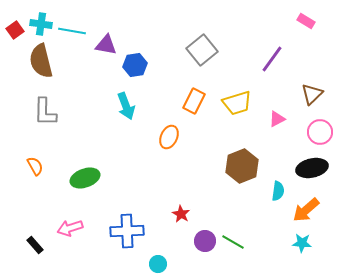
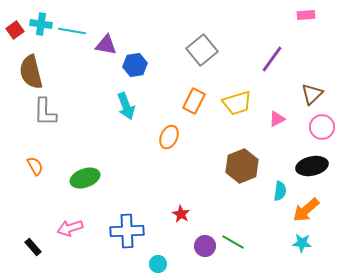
pink rectangle: moved 6 px up; rotated 36 degrees counterclockwise
brown semicircle: moved 10 px left, 11 px down
pink circle: moved 2 px right, 5 px up
black ellipse: moved 2 px up
cyan semicircle: moved 2 px right
purple circle: moved 5 px down
black rectangle: moved 2 px left, 2 px down
